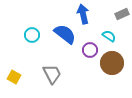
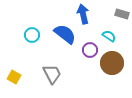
gray rectangle: rotated 40 degrees clockwise
